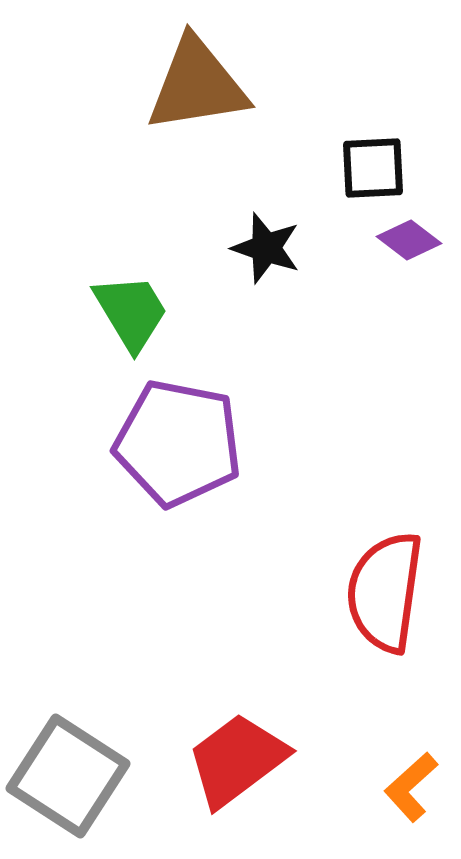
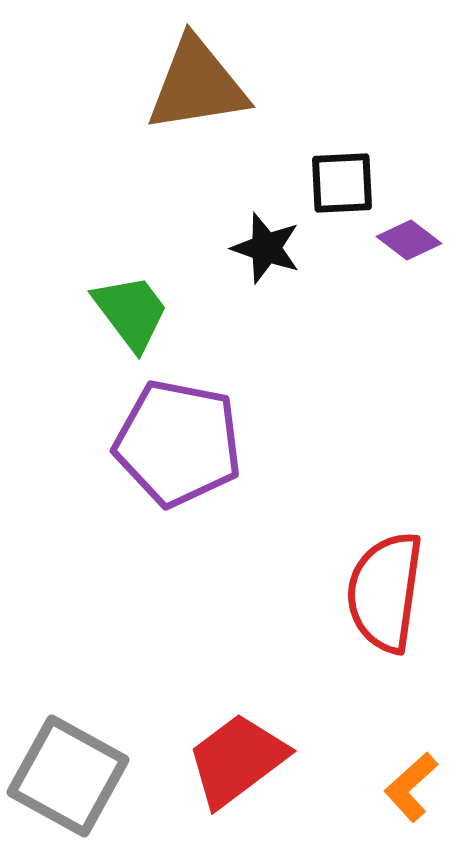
black square: moved 31 px left, 15 px down
green trapezoid: rotated 6 degrees counterclockwise
gray square: rotated 4 degrees counterclockwise
